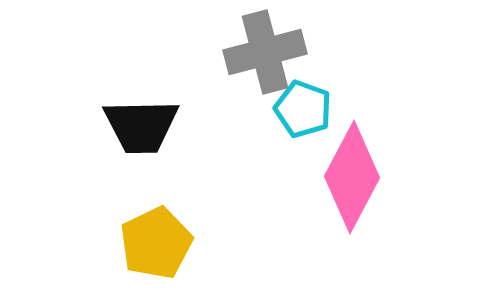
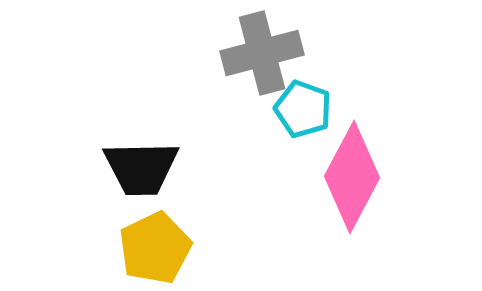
gray cross: moved 3 px left, 1 px down
black trapezoid: moved 42 px down
yellow pentagon: moved 1 px left, 5 px down
